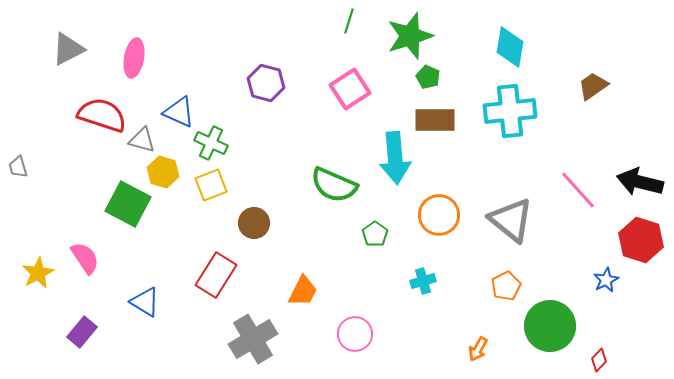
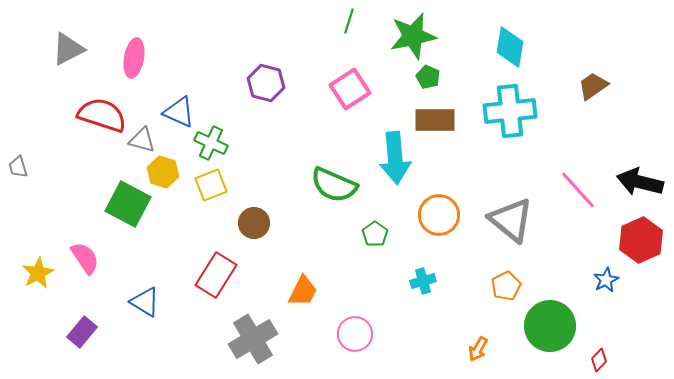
green star at (410, 36): moved 3 px right; rotated 6 degrees clockwise
red hexagon at (641, 240): rotated 18 degrees clockwise
